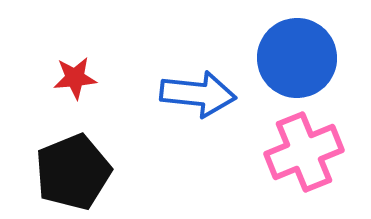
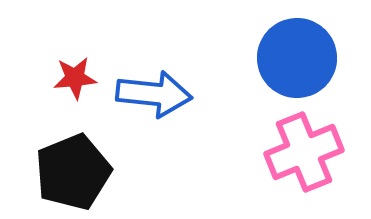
blue arrow: moved 44 px left
